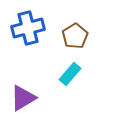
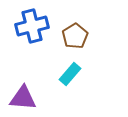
blue cross: moved 4 px right, 2 px up
purple triangle: rotated 36 degrees clockwise
